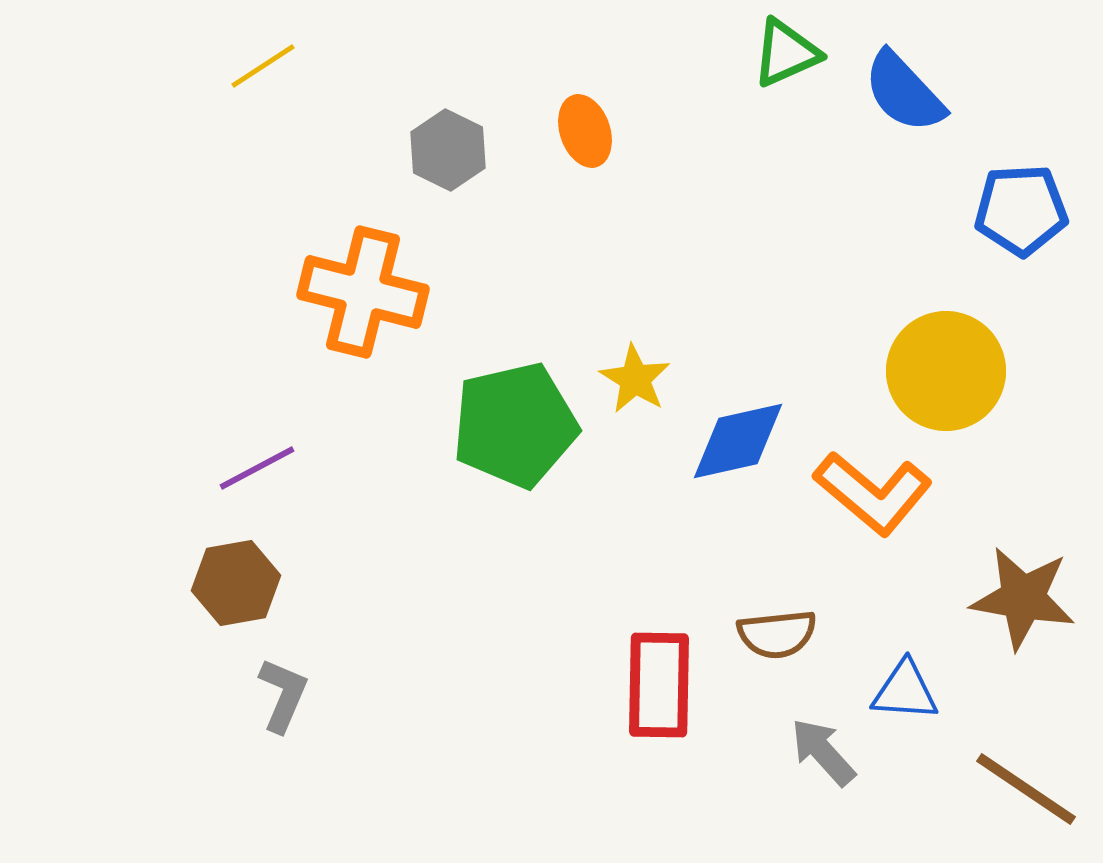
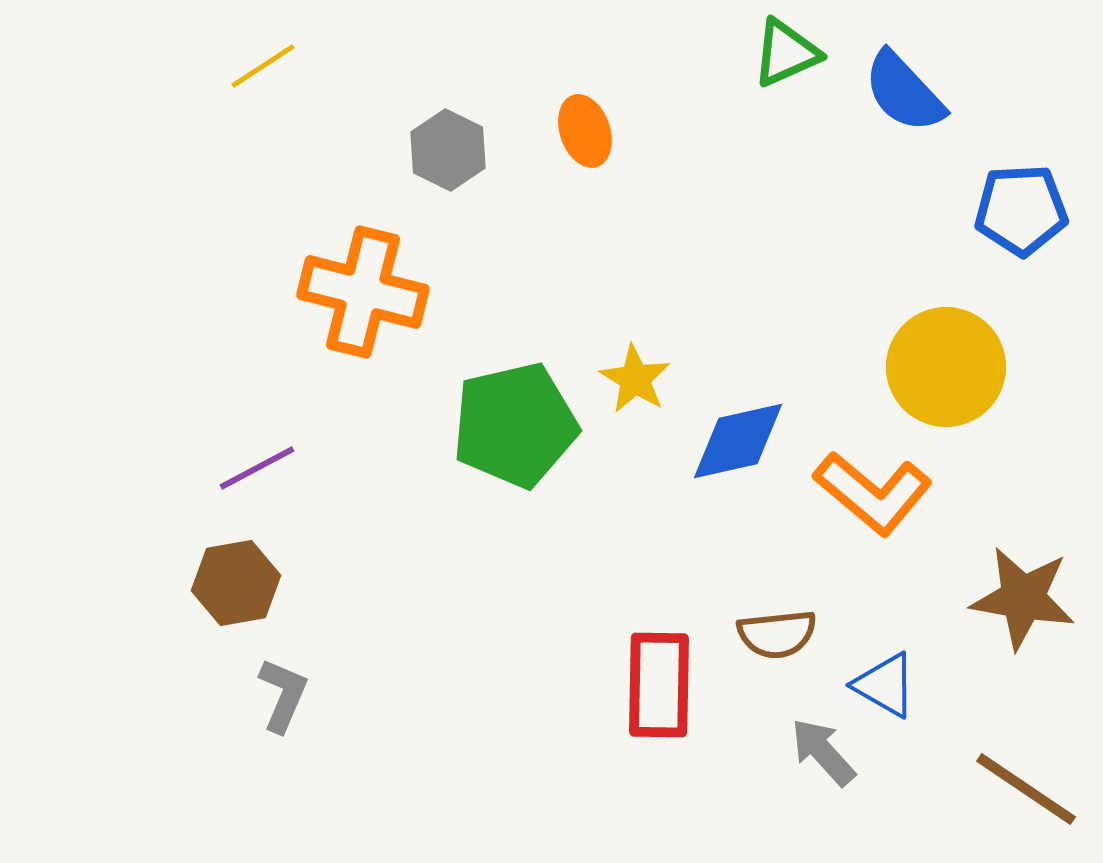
yellow circle: moved 4 px up
blue triangle: moved 20 px left, 6 px up; rotated 26 degrees clockwise
